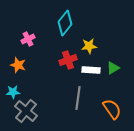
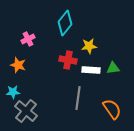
red cross: rotated 30 degrees clockwise
green triangle: rotated 24 degrees clockwise
